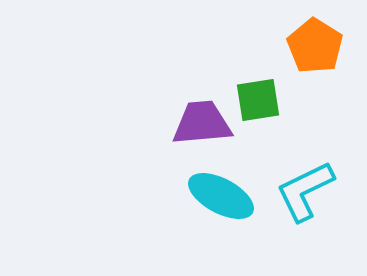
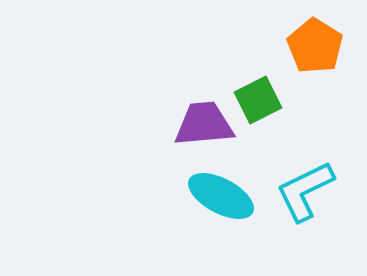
green square: rotated 18 degrees counterclockwise
purple trapezoid: moved 2 px right, 1 px down
